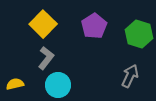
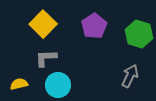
gray L-shape: rotated 130 degrees counterclockwise
yellow semicircle: moved 4 px right
